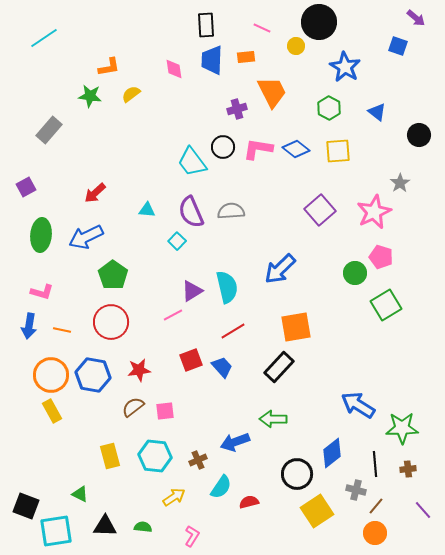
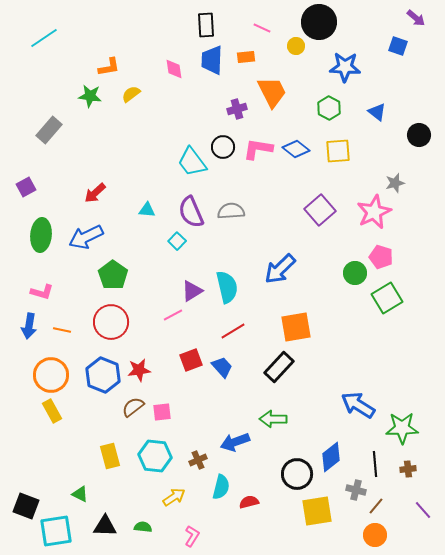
blue star at (345, 67): rotated 28 degrees counterclockwise
gray star at (400, 183): moved 5 px left; rotated 18 degrees clockwise
green square at (386, 305): moved 1 px right, 7 px up
blue hexagon at (93, 375): moved 10 px right; rotated 12 degrees clockwise
pink square at (165, 411): moved 3 px left, 1 px down
blue diamond at (332, 453): moved 1 px left, 4 px down
cyan semicircle at (221, 487): rotated 20 degrees counterclockwise
yellow square at (317, 511): rotated 24 degrees clockwise
orange circle at (375, 533): moved 2 px down
